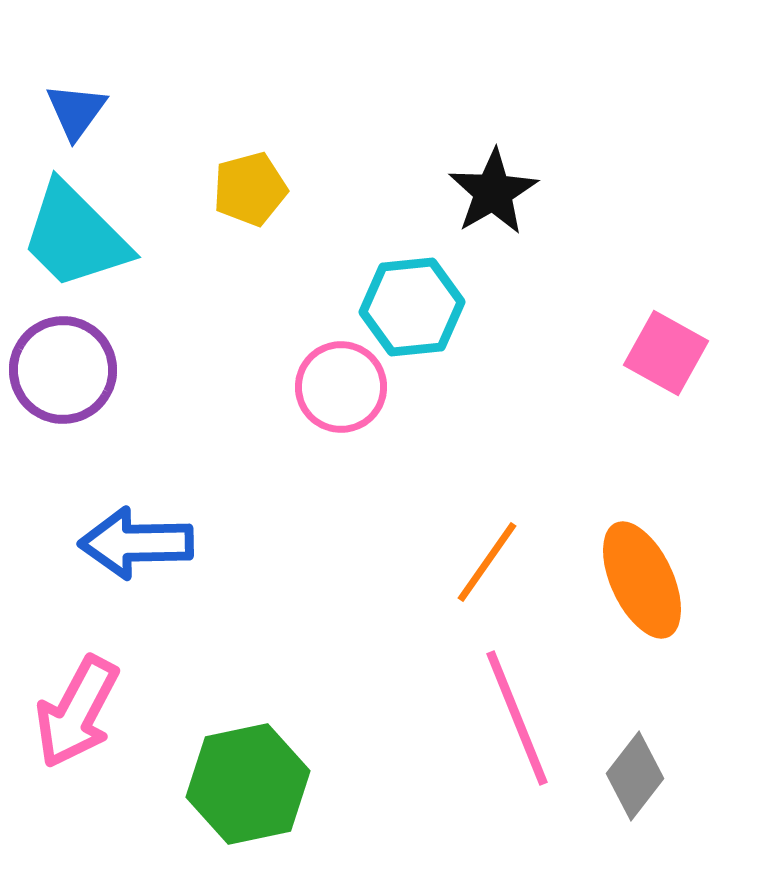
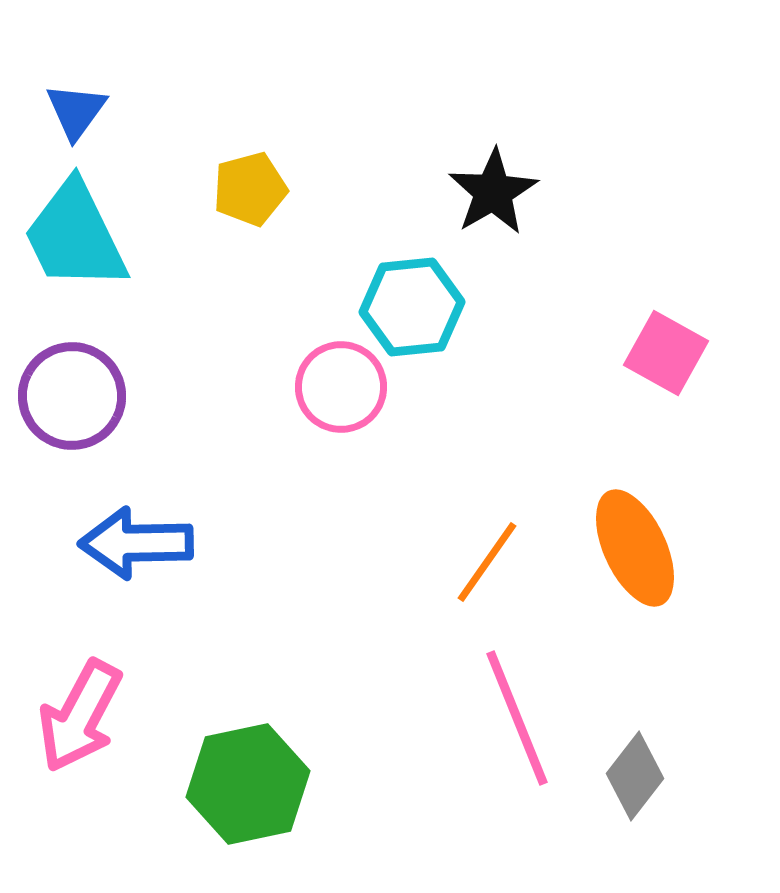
cyan trapezoid: rotated 19 degrees clockwise
purple circle: moved 9 px right, 26 px down
orange ellipse: moved 7 px left, 32 px up
pink arrow: moved 3 px right, 4 px down
